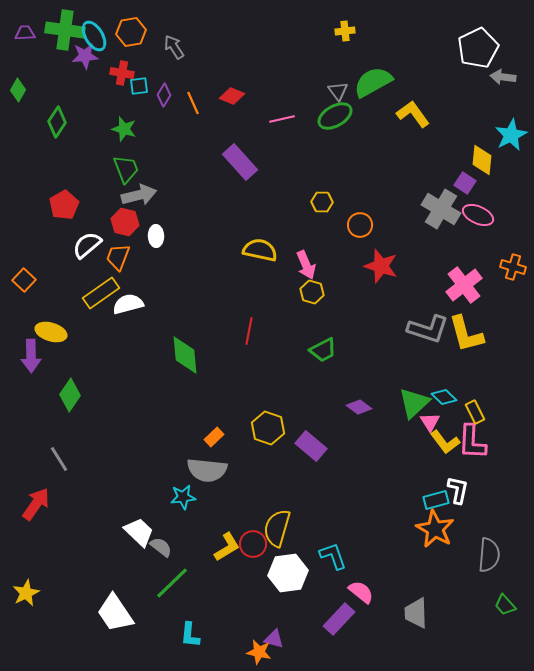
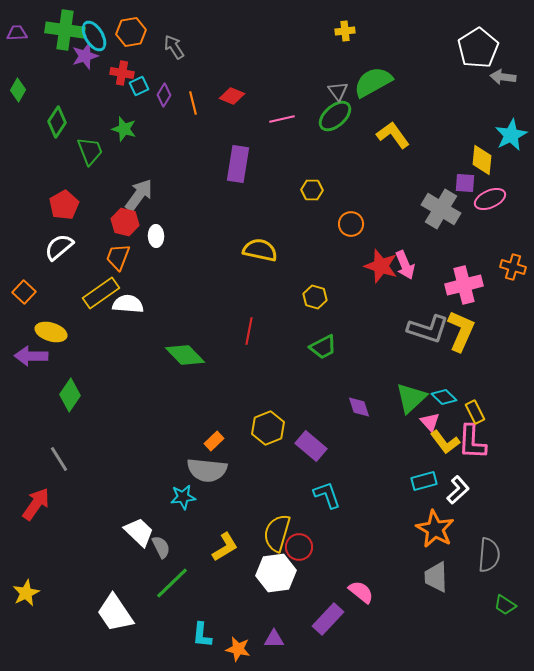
purple trapezoid at (25, 33): moved 8 px left
white pentagon at (478, 48): rotated 6 degrees counterclockwise
purple star at (85, 56): rotated 12 degrees counterclockwise
cyan square at (139, 86): rotated 18 degrees counterclockwise
orange line at (193, 103): rotated 10 degrees clockwise
yellow L-shape at (413, 114): moved 20 px left, 21 px down
green ellipse at (335, 116): rotated 12 degrees counterclockwise
purple rectangle at (240, 162): moved 2 px left, 2 px down; rotated 51 degrees clockwise
green trapezoid at (126, 169): moved 36 px left, 18 px up
purple square at (465, 183): rotated 30 degrees counterclockwise
gray arrow at (139, 195): rotated 40 degrees counterclockwise
yellow hexagon at (322, 202): moved 10 px left, 12 px up
pink ellipse at (478, 215): moved 12 px right, 16 px up; rotated 48 degrees counterclockwise
orange circle at (360, 225): moved 9 px left, 1 px up
white semicircle at (87, 245): moved 28 px left, 2 px down
pink arrow at (306, 265): moved 99 px right
orange square at (24, 280): moved 12 px down
pink cross at (464, 285): rotated 24 degrees clockwise
yellow hexagon at (312, 292): moved 3 px right, 5 px down
white semicircle at (128, 304): rotated 20 degrees clockwise
yellow L-shape at (466, 334): moved 5 px left, 3 px up; rotated 141 degrees counterclockwise
green trapezoid at (323, 350): moved 3 px up
green diamond at (185, 355): rotated 39 degrees counterclockwise
purple arrow at (31, 356): rotated 92 degrees clockwise
green triangle at (414, 403): moved 3 px left, 5 px up
purple diamond at (359, 407): rotated 35 degrees clockwise
pink triangle at (430, 422): rotated 10 degrees counterclockwise
yellow hexagon at (268, 428): rotated 20 degrees clockwise
orange rectangle at (214, 437): moved 4 px down
white L-shape at (458, 490): rotated 36 degrees clockwise
cyan rectangle at (436, 500): moved 12 px left, 19 px up
yellow semicircle at (277, 528): moved 5 px down
red circle at (253, 544): moved 46 px right, 3 px down
gray semicircle at (161, 547): rotated 25 degrees clockwise
yellow L-shape at (227, 547): moved 2 px left
cyan L-shape at (333, 556): moved 6 px left, 61 px up
white hexagon at (288, 573): moved 12 px left
green trapezoid at (505, 605): rotated 15 degrees counterclockwise
gray trapezoid at (416, 613): moved 20 px right, 36 px up
purple rectangle at (339, 619): moved 11 px left
cyan L-shape at (190, 635): moved 12 px right
purple triangle at (274, 639): rotated 15 degrees counterclockwise
orange star at (259, 652): moved 21 px left, 3 px up
